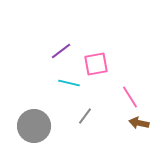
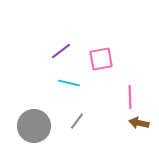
pink square: moved 5 px right, 5 px up
pink line: rotated 30 degrees clockwise
gray line: moved 8 px left, 5 px down
